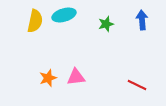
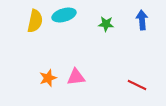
green star: rotated 21 degrees clockwise
